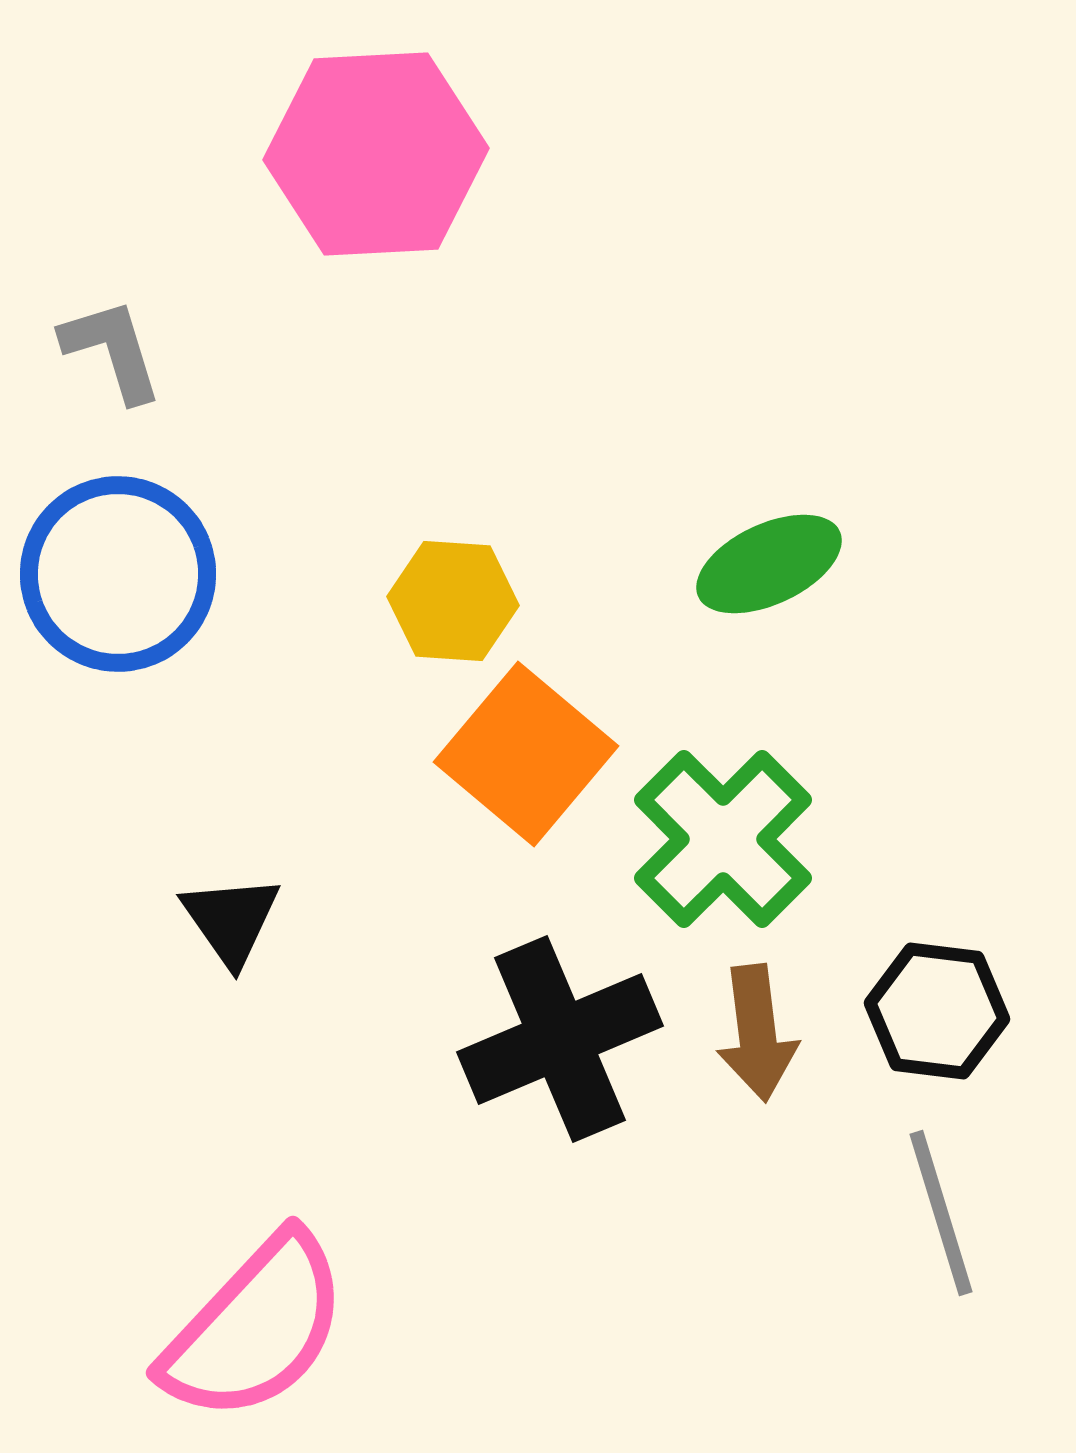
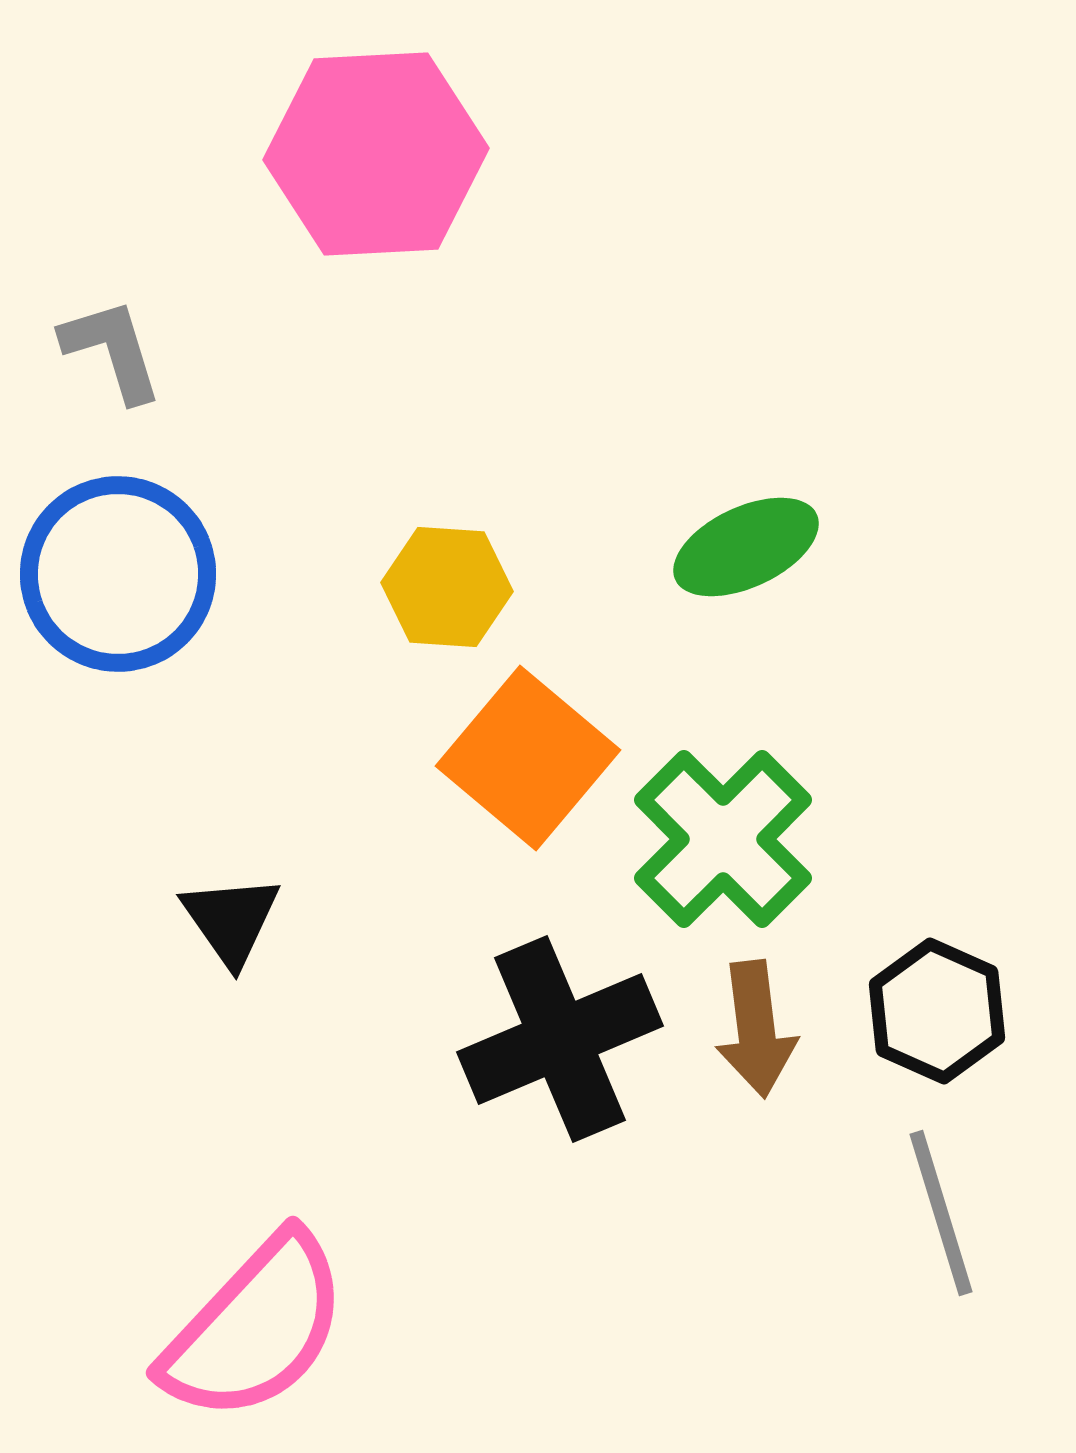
green ellipse: moved 23 px left, 17 px up
yellow hexagon: moved 6 px left, 14 px up
orange square: moved 2 px right, 4 px down
black hexagon: rotated 17 degrees clockwise
brown arrow: moved 1 px left, 4 px up
